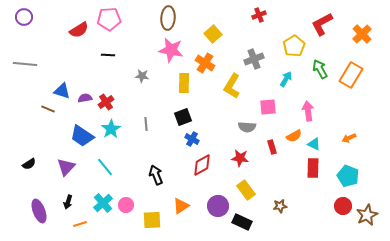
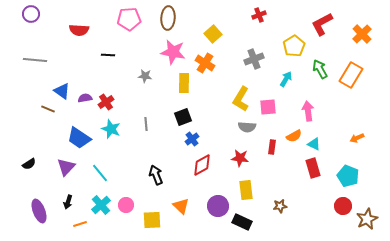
purple circle at (24, 17): moved 7 px right, 3 px up
pink pentagon at (109, 19): moved 20 px right
red semicircle at (79, 30): rotated 36 degrees clockwise
pink star at (171, 50): moved 2 px right, 2 px down
gray line at (25, 64): moved 10 px right, 4 px up
gray star at (142, 76): moved 3 px right
yellow L-shape at (232, 86): moved 9 px right, 13 px down
blue triangle at (62, 91): rotated 18 degrees clockwise
cyan star at (111, 129): rotated 18 degrees counterclockwise
blue trapezoid at (82, 136): moved 3 px left, 2 px down
orange arrow at (349, 138): moved 8 px right
blue cross at (192, 139): rotated 24 degrees clockwise
red rectangle at (272, 147): rotated 24 degrees clockwise
cyan line at (105, 167): moved 5 px left, 6 px down
red rectangle at (313, 168): rotated 18 degrees counterclockwise
yellow rectangle at (246, 190): rotated 30 degrees clockwise
cyan cross at (103, 203): moved 2 px left, 2 px down
orange triangle at (181, 206): rotated 42 degrees counterclockwise
brown star at (367, 215): moved 4 px down
